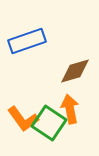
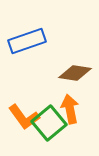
brown diamond: moved 2 px down; rotated 24 degrees clockwise
orange L-shape: moved 1 px right, 2 px up
green square: rotated 16 degrees clockwise
